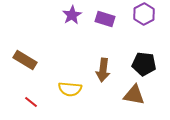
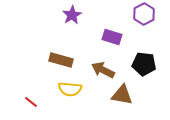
purple rectangle: moved 7 px right, 18 px down
brown rectangle: moved 36 px right; rotated 15 degrees counterclockwise
brown arrow: rotated 110 degrees clockwise
brown triangle: moved 12 px left
